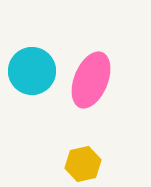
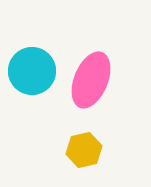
yellow hexagon: moved 1 px right, 14 px up
